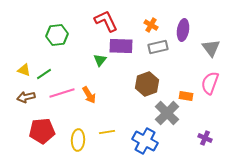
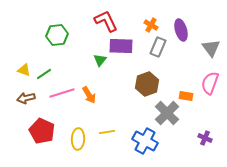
purple ellipse: moved 2 px left; rotated 25 degrees counterclockwise
gray rectangle: rotated 54 degrees counterclockwise
brown arrow: moved 1 px down
red pentagon: rotated 30 degrees clockwise
yellow ellipse: moved 1 px up
